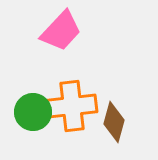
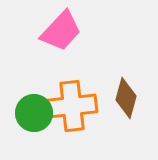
green circle: moved 1 px right, 1 px down
brown diamond: moved 12 px right, 24 px up
